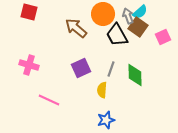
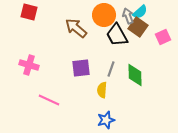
orange circle: moved 1 px right, 1 px down
purple square: rotated 18 degrees clockwise
